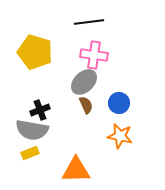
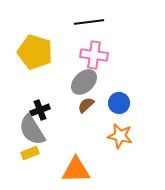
brown semicircle: rotated 108 degrees counterclockwise
gray semicircle: rotated 48 degrees clockwise
